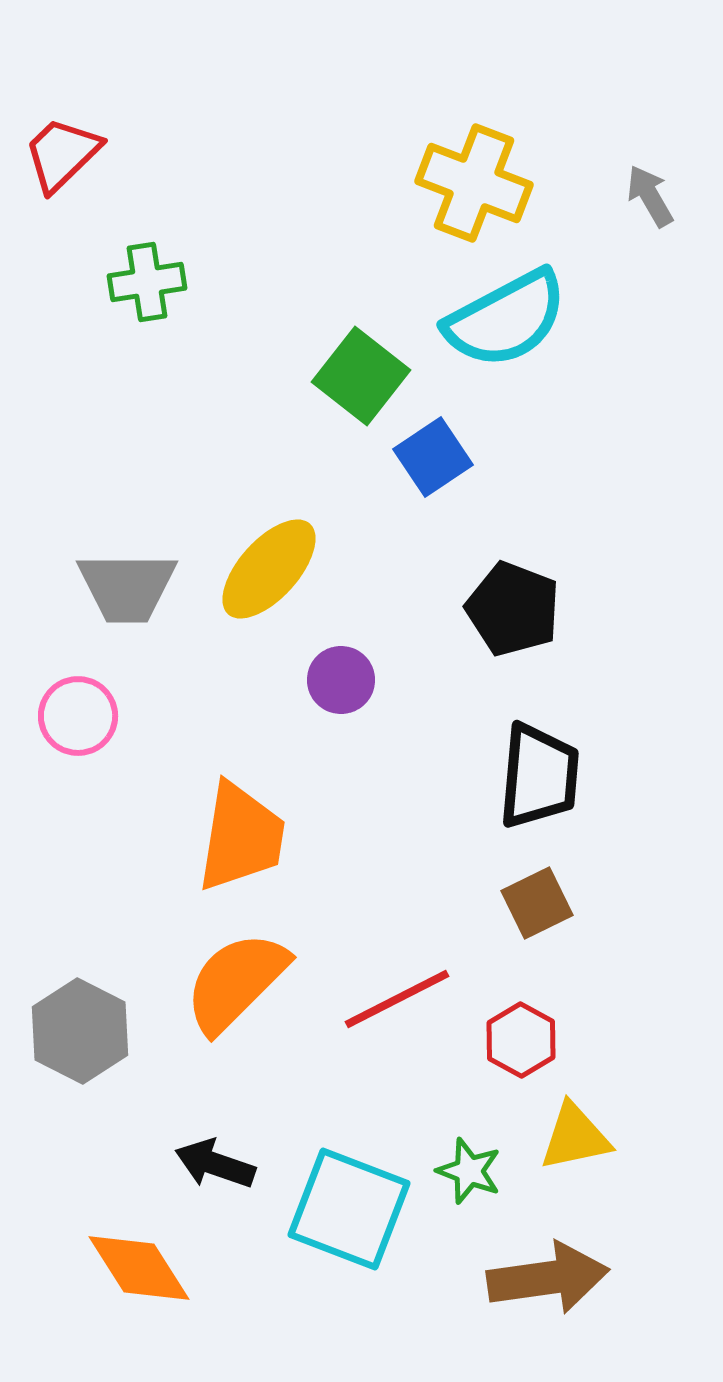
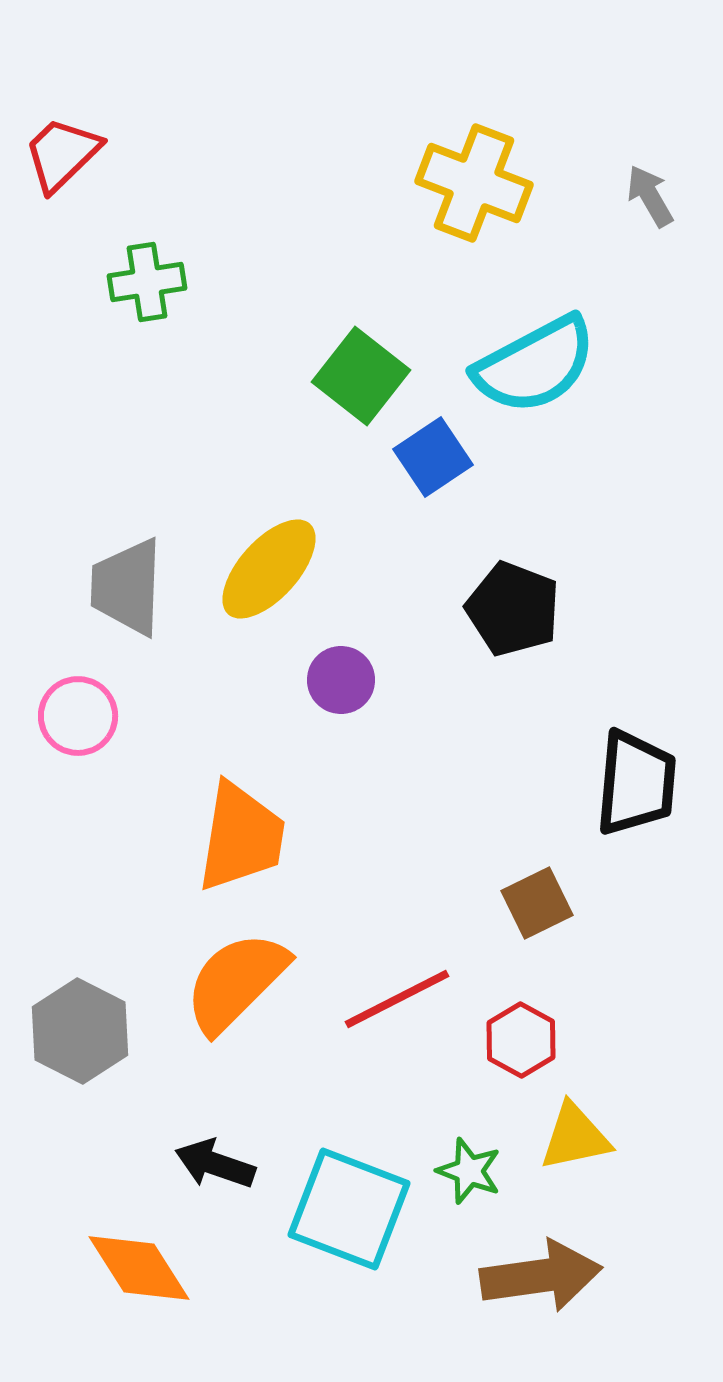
cyan semicircle: moved 29 px right, 46 px down
gray trapezoid: rotated 92 degrees clockwise
black trapezoid: moved 97 px right, 7 px down
brown arrow: moved 7 px left, 2 px up
